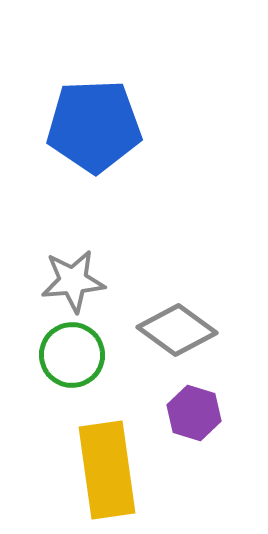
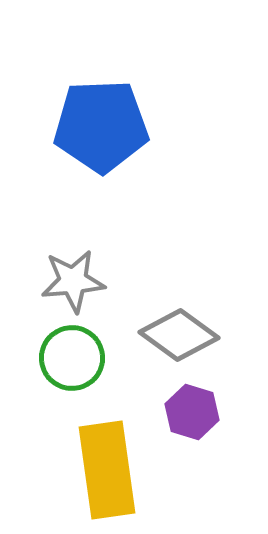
blue pentagon: moved 7 px right
gray diamond: moved 2 px right, 5 px down
green circle: moved 3 px down
purple hexagon: moved 2 px left, 1 px up
